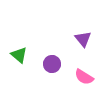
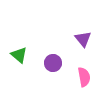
purple circle: moved 1 px right, 1 px up
pink semicircle: rotated 132 degrees counterclockwise
